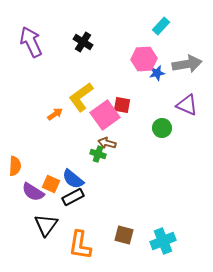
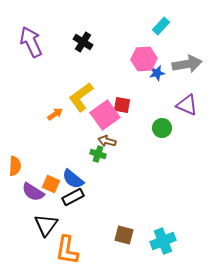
brown arrow: moved 2 px up
orange L-shape: moved 13 px left, 5 px down
